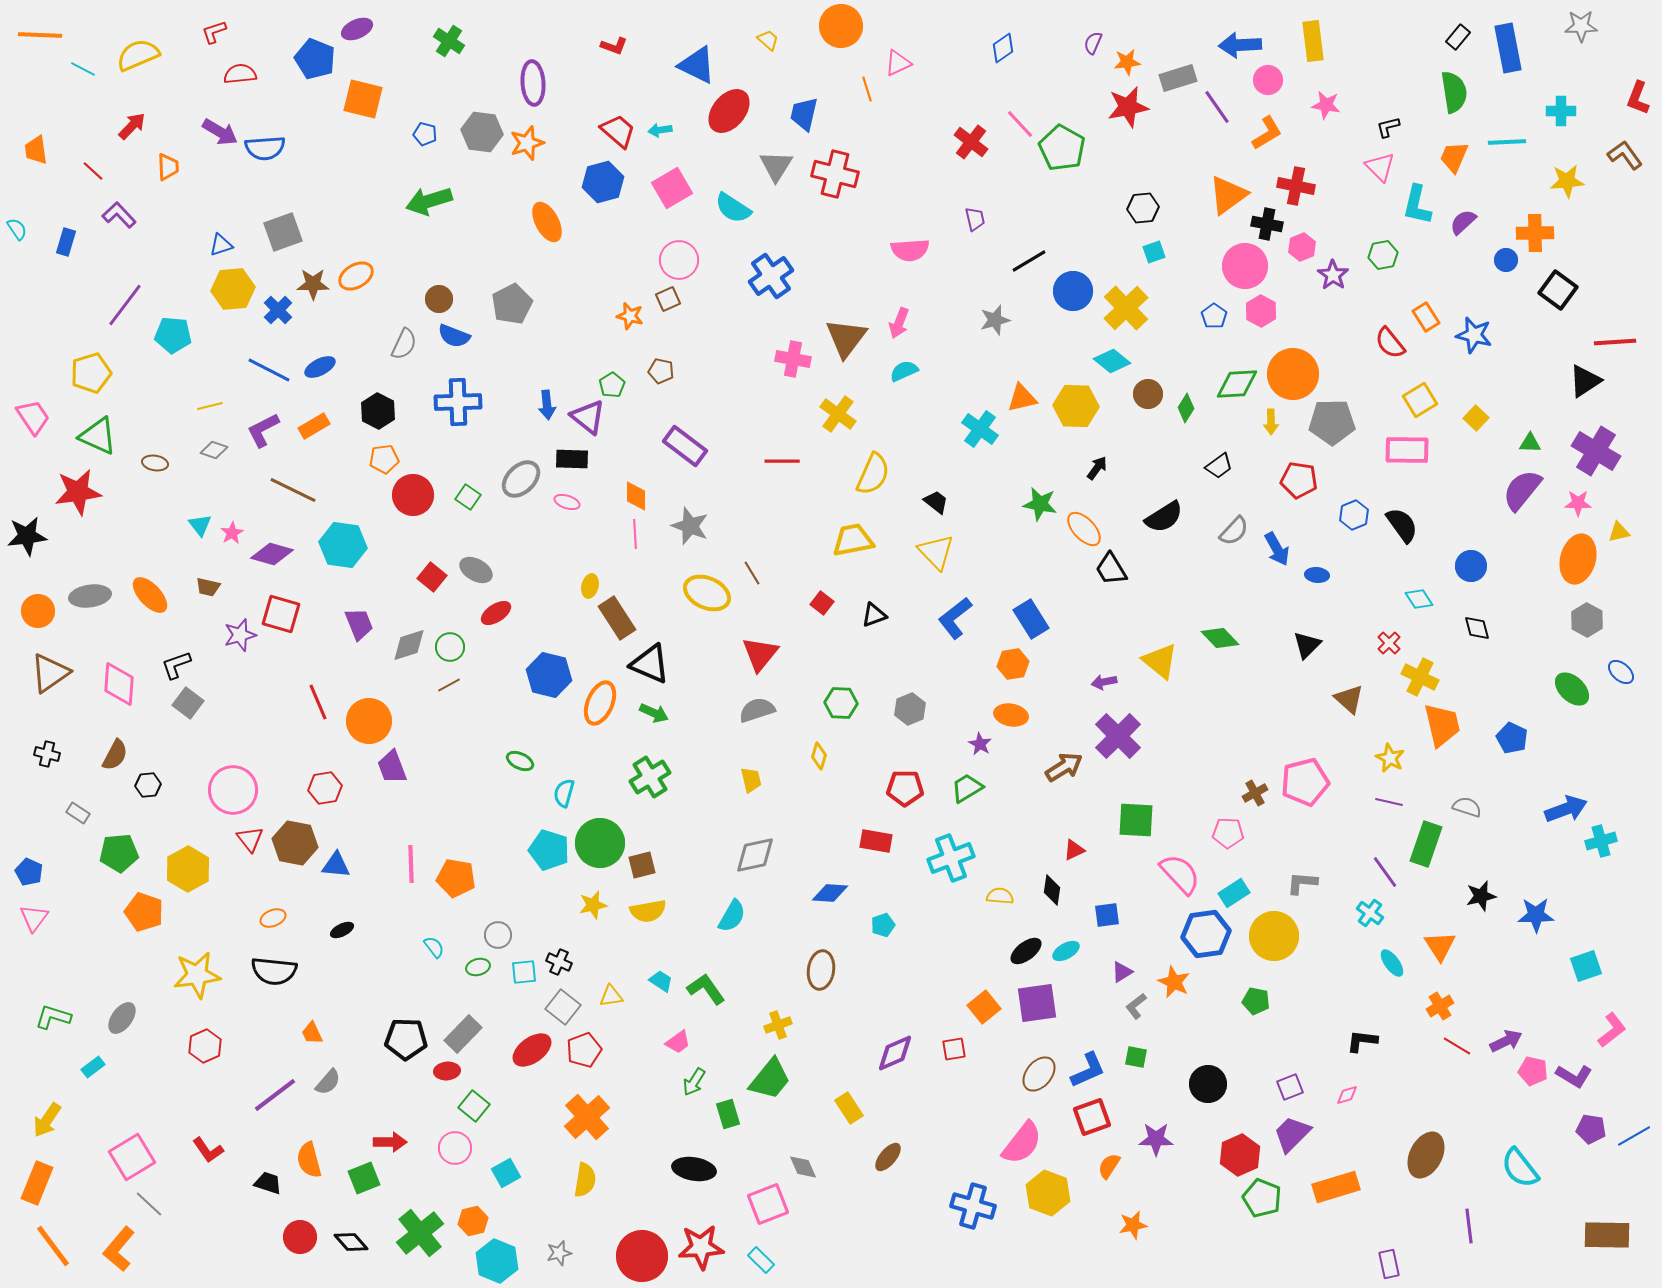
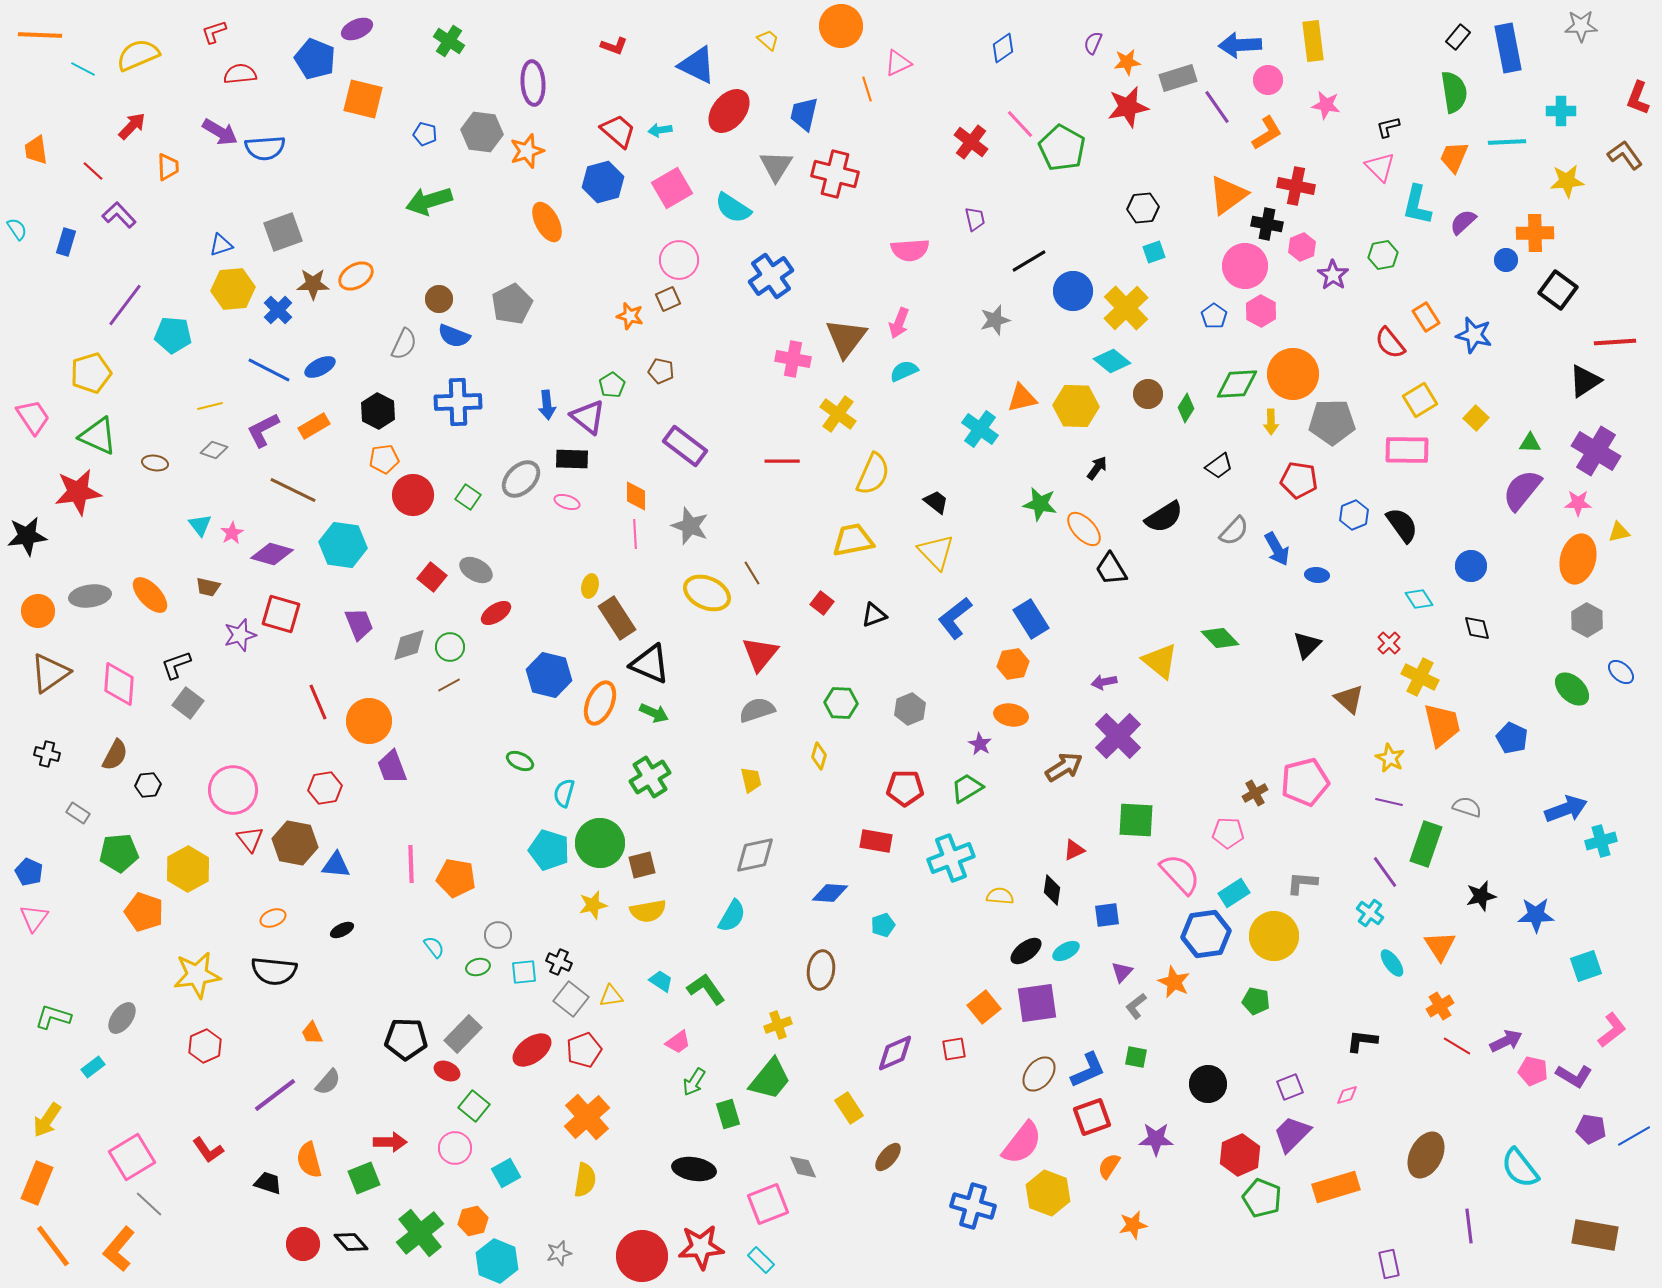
orange star at (527, 143): moved 8 px down
purple triangle at (1122, 972): rotated 15 degrees counterclockwise
gray square at (563, 1007): moved 8 px right, 8 px up
red ellipse at (447, 1071): rotated 30 degrees clockwise
brown rectangle at (1607, 1235): moved 12 px left; rotated 9 degrees clockwise
red circle at (300, 1237): moved 3 px right, 7 px down
